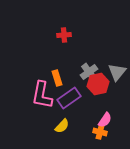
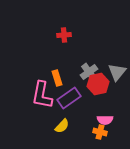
pink semicircle: rotated 56 degrees clockwise
